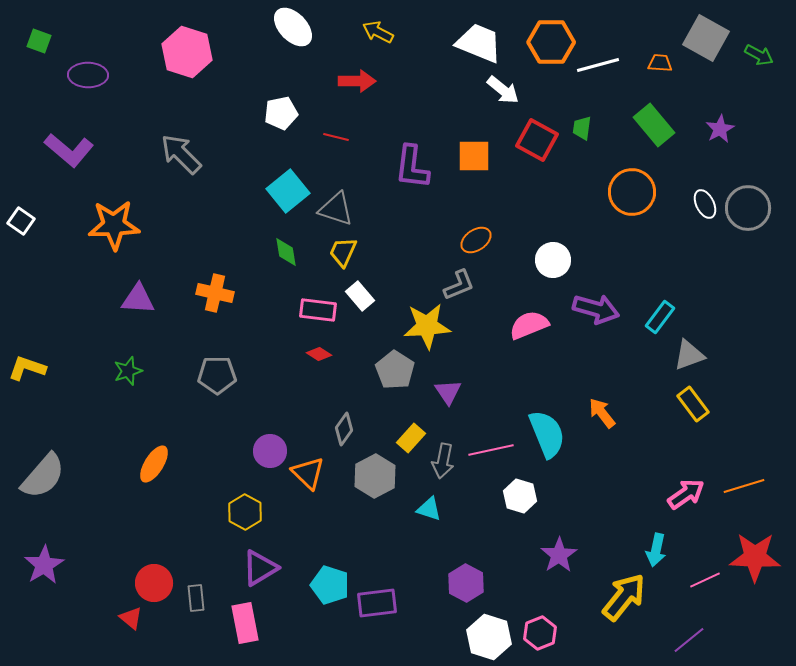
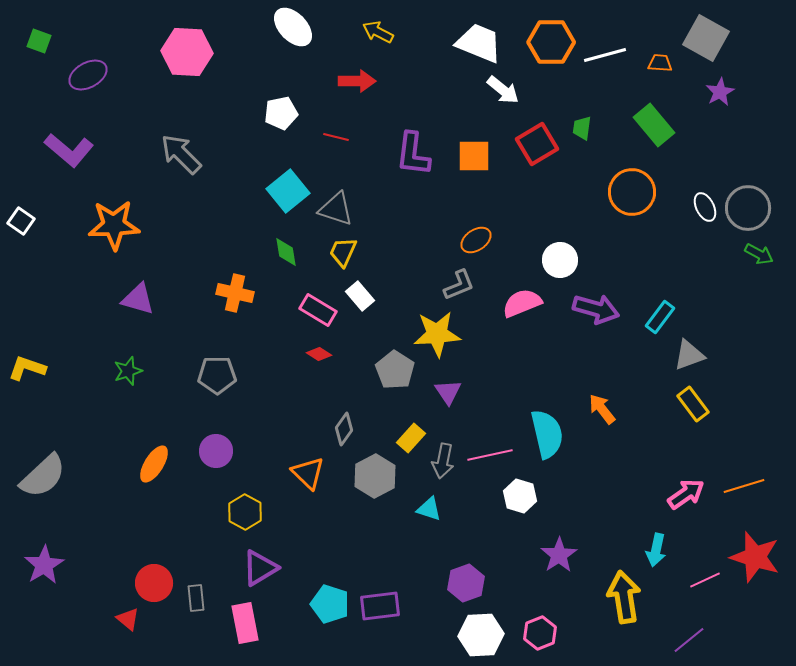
pink hexagon at (187, 52): rotated 15 degrees counterclockwise
green arrow at (759, 55): moved 199 px down
white line at (598, 65): moved 7 px right, 10 px up
purple ellipse at (88, 75): rotated 30 degrees counterclockwise
purple star at (720, 129): moved 37 px up
red square at (537, 140): moved 4 px down; rotated 30 degrees clockwise
purple L-shape at (412, 167): moved 1 px right, 13 px up
white ellipse at (705, 204): moved 3 px down
white circle at (553, 260): moved 7 px right
orange cross at (215, 293): moved 20 px right
purple triangle at (138, 299): rotated 12 degrees clockwise
pink rectangle at (318, 310): rotated 24 degrees clockwise
pink semicircle at (529, 325): moved 7 px left, 22 px up
yellow star at (427, 326): moved 10 px right, 8 px down
orange arrow at (602, 413): moved 4 px up
cyan semicircle at (547, 434): rotated 9 degrees clockwise
pink line at (491, 450): moved 1 px left, 5 px down
purple circle at (270, 451): moved 54 px left
gray semicircle at (43, 476): rotated 6 degrees clockwise
red star at (755, 557): rotated 15 degrees clockwise
purple hexagon at (466, 583): rotated 12 degrees clockwise
cyan pentagon at (330, 585): moved 19 px down
yellow arrow at (624, 597): rotated 48 degrees counterclockwise
purple rectangle at (377, 603): moved 3 px right, 3 px down
red triangle at (131, 618): moved 3 px left, 1 px down
white hexagon at (489, 637): moved 8 px left, 2 px up; rotated 21 degrees counterclockwise
